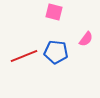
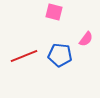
blue pentagon: moved 4 px right, 3 px down
